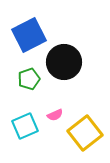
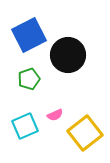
black circle: moved 4 px right, 7 px up
